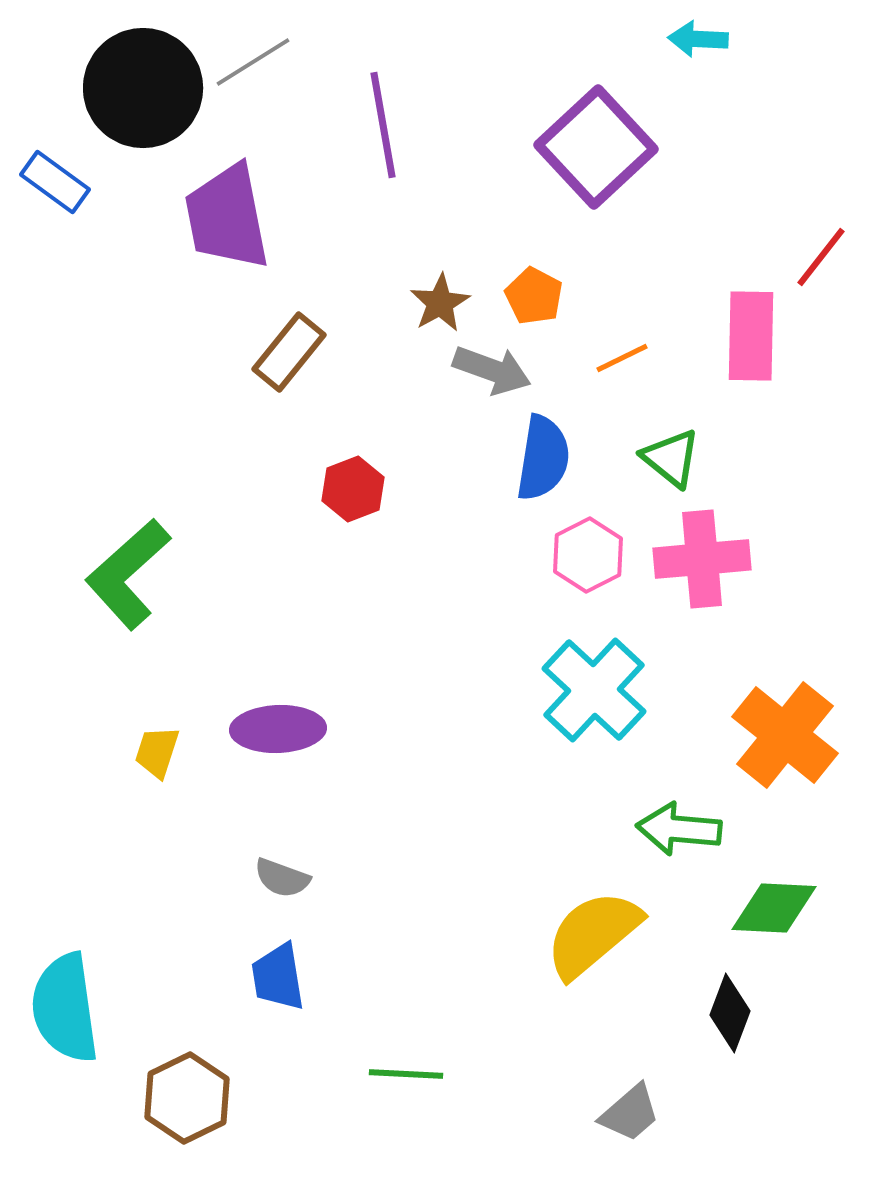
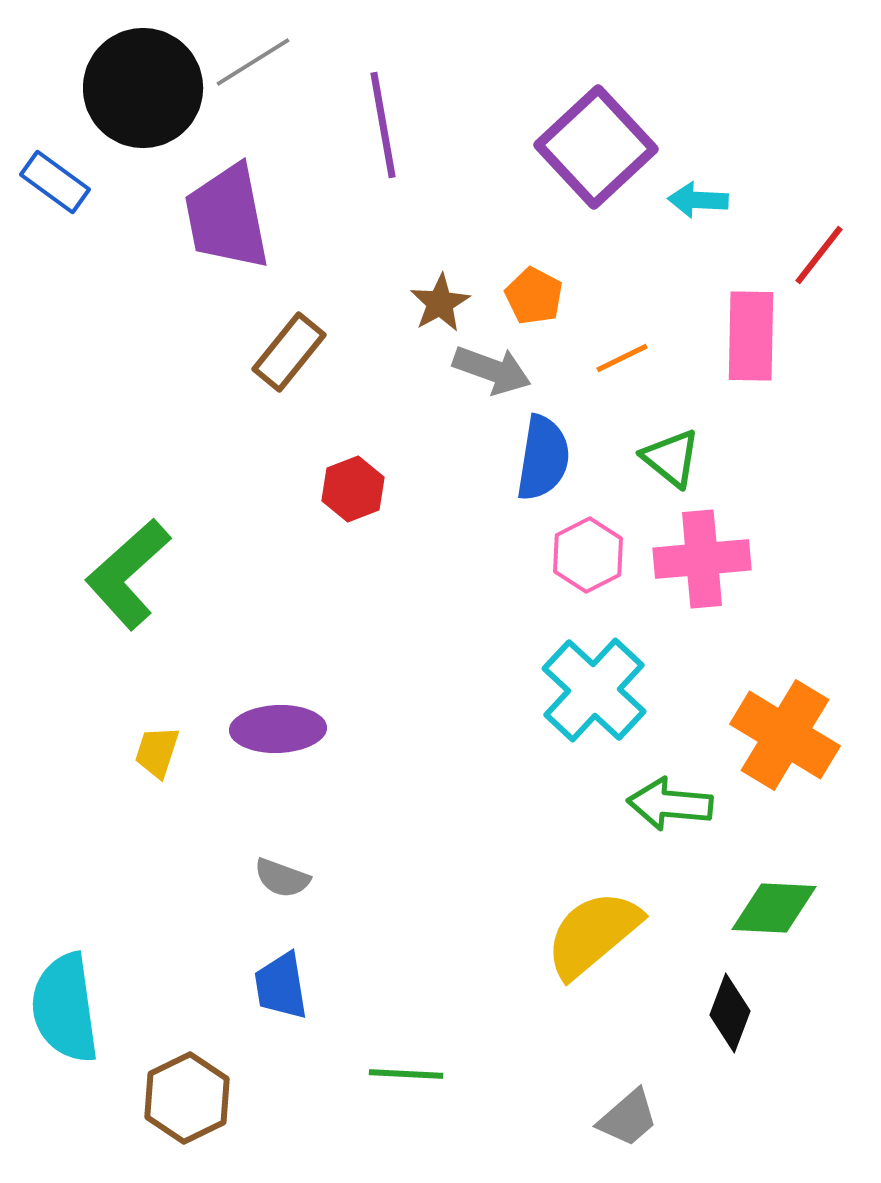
cyan arrow: moved 161 px down
red line: moved 2 px left, 2 px up
orange cross: rotated 8 degrees counterclockwise
green arrow: moved 9 px left, 25 px up
blue trapezoid: moved 3 px right, 9 px down
gray trapezoid: moved 2 px left, 5 px down
